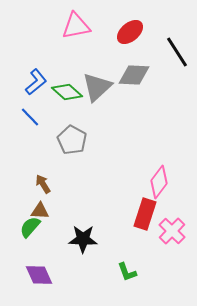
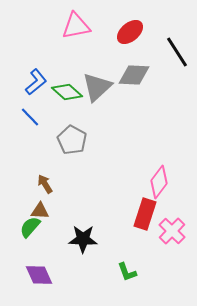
brown arrow: moved 2 px right
